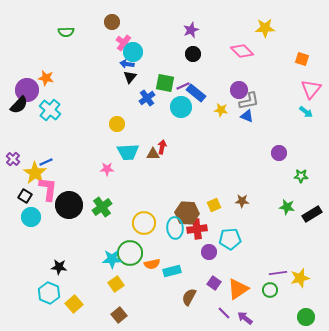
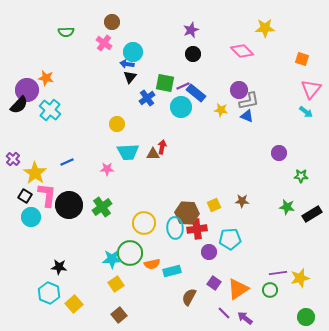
pink cross at (124, 43): moved 20 px left
blue line at (46, 162): moved 21 px right
pink L-shape at (48, 189): moved 1 px left, 6 px down
